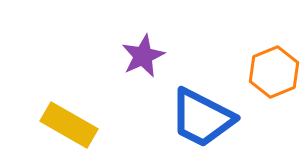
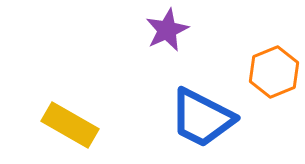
purple star: moved 24 px right, 26 px up
yellow rectangle: moved 1 px right
